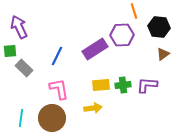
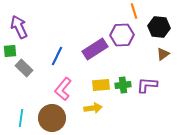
pink L-shape: moved 4 px right; rotated 130 degrees counterclockwise
